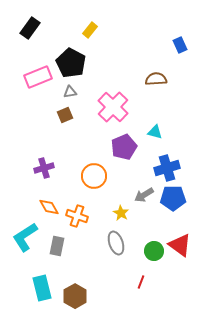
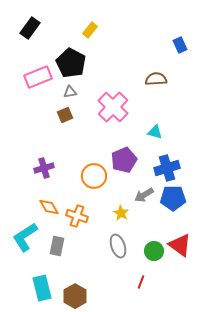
purple pentagon: moved 13 px down
gray ellipse: moved 2 px right, 3 px down
